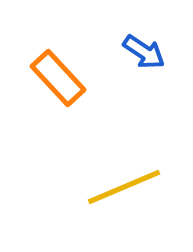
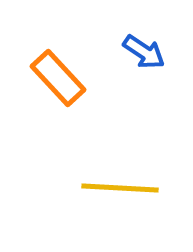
yellow line: moved 4 px left, 1 px down; rotated 26 degrees clockwise
